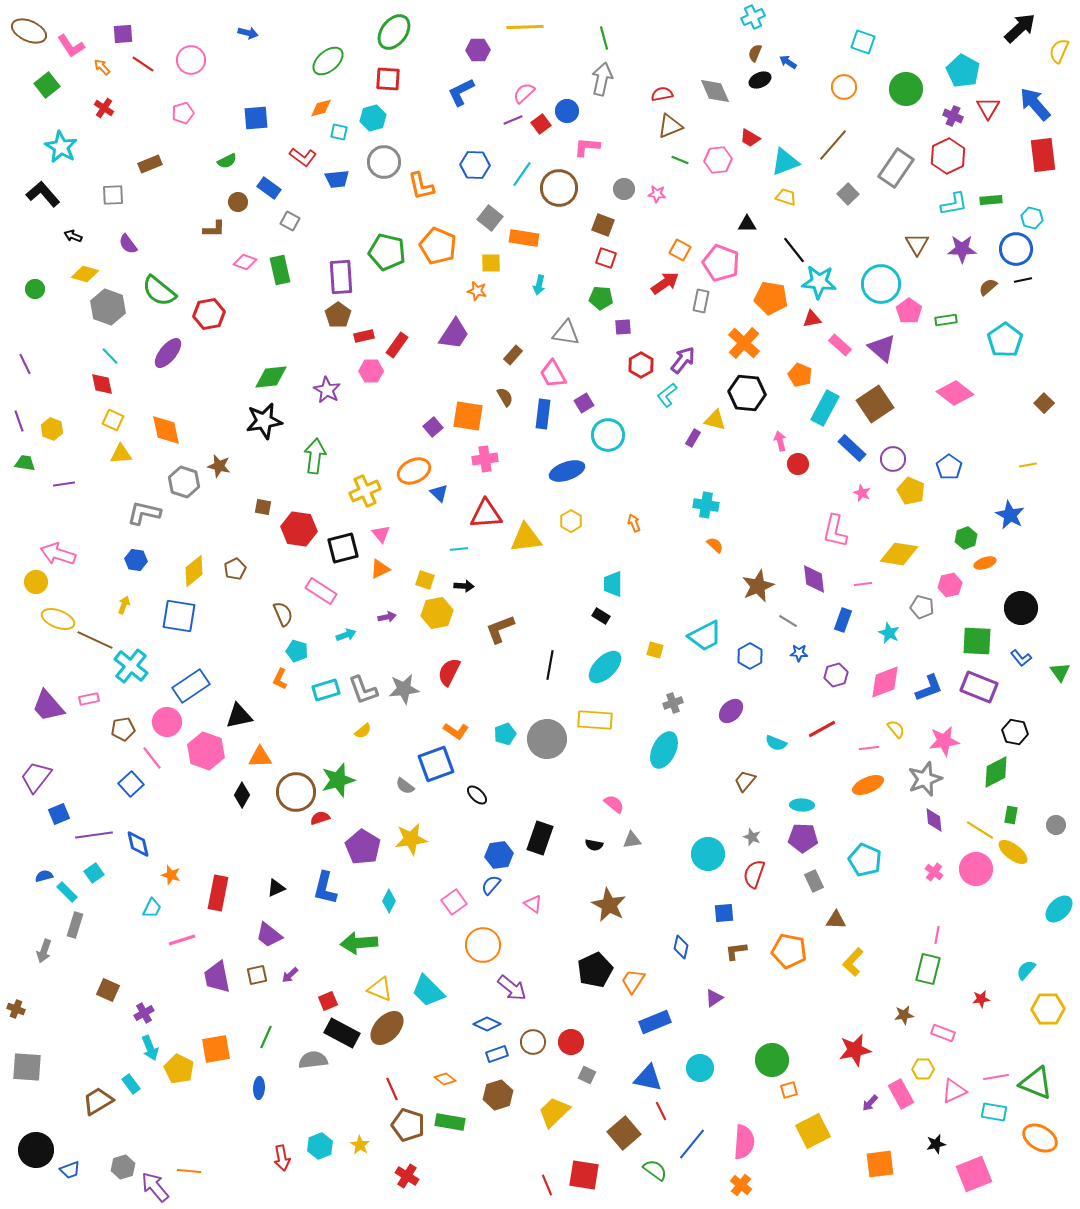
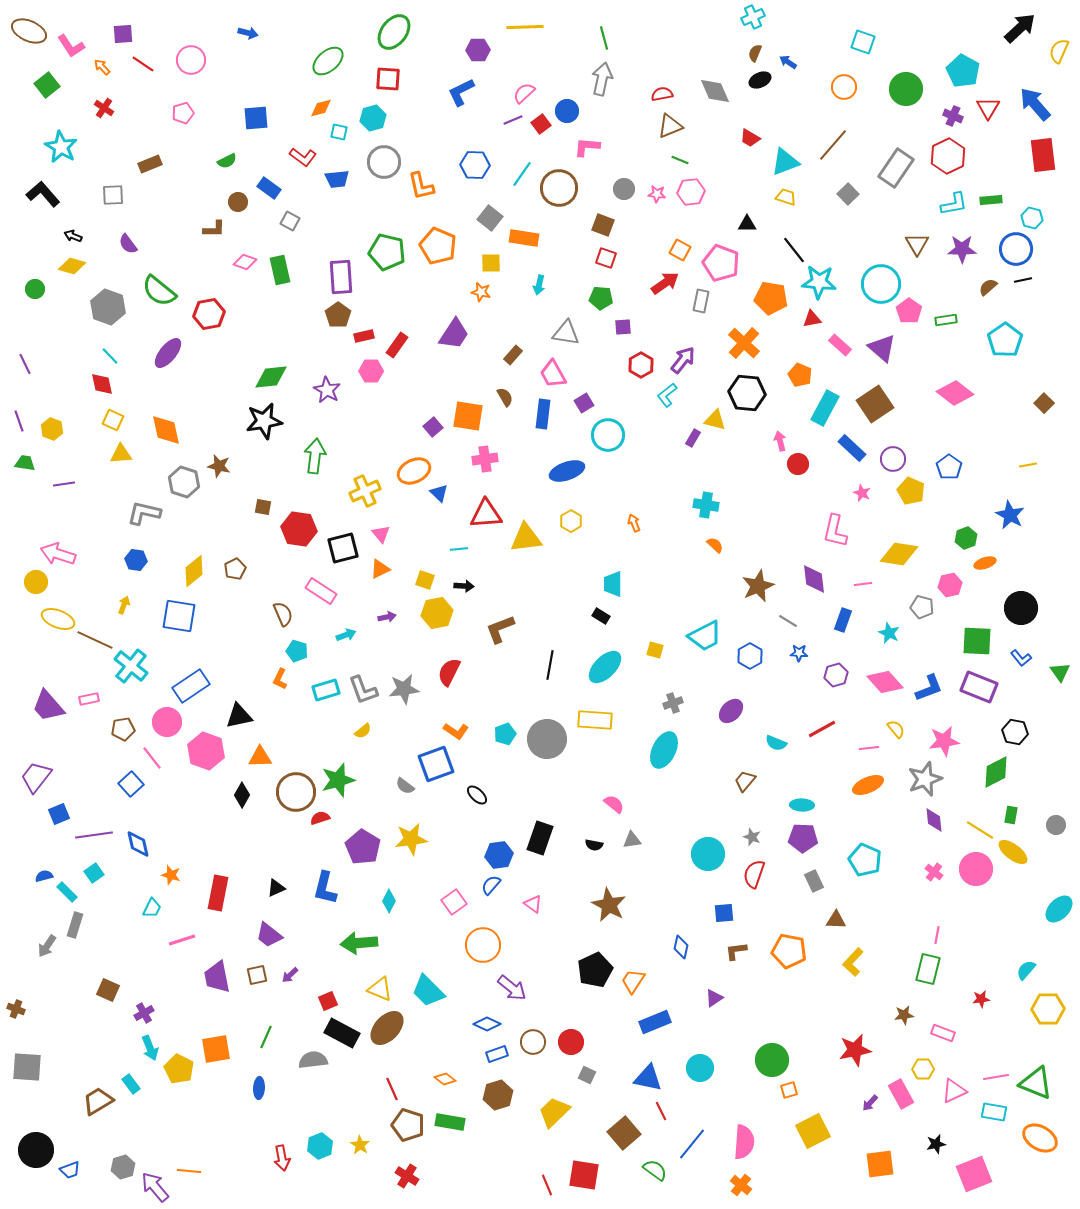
pink hexagon at (718, 160): moved 27 px left, 32 px down
yellow diamond at (85, 274): moved 13 px left, 8 px up
orange star at (477, 291): moved 4 px right, 1 px down
pink diamond at (885, 682): rotated 69 degrees clockwise
gray arrow at (44, 951): moved 3 px right, 5 px up; rotated 15 degrees clockwise
